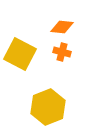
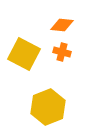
orange diamond: moved 2 px up
yellow square: moved 4 px right
